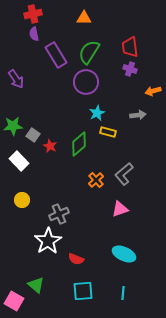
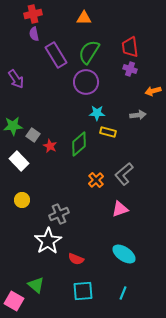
cyan star: rotated 28 degrees clockwise
cyan ellipse: rotated 10 degrees clockwise
cyan line: rotated 16 degrees clockwise
